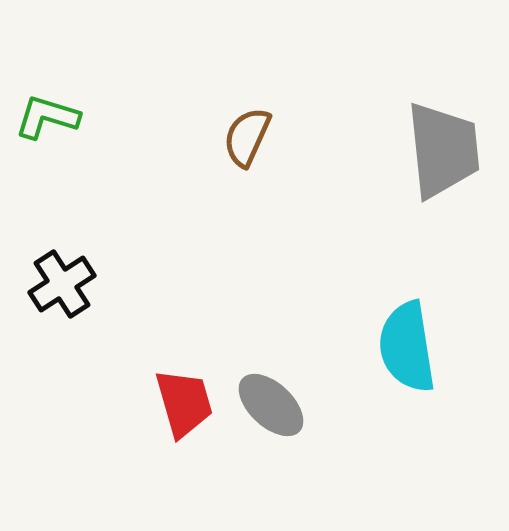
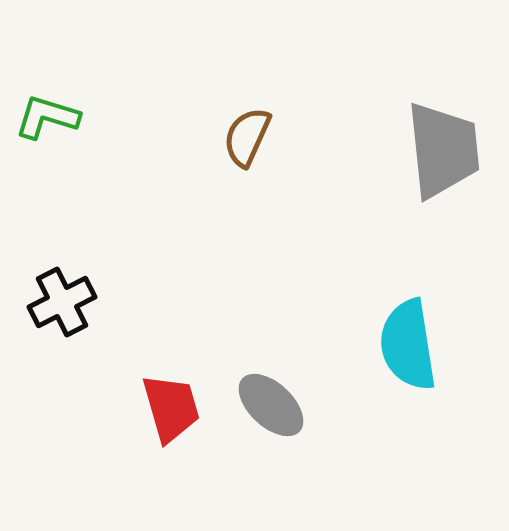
black cross: moved 18 px down; rotated 6 degrees clockwise
cyan semicircle: moved 1 px right, 2 px up
red trapezoid: moved 13 px left, 5 px down
